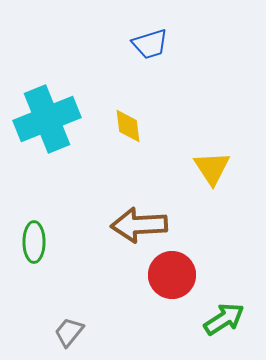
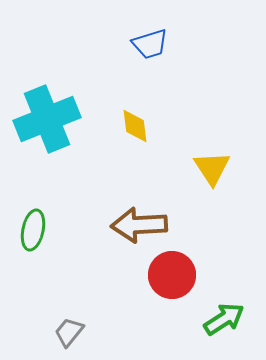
yellow diamond: moved 7 px right
green ellipse: moved 1 px left, 12 px up; rotated 12 degrees clockwise
